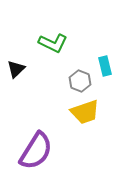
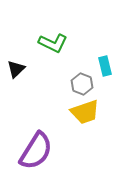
gray hexagon: moved 2 px right, 3 px down
